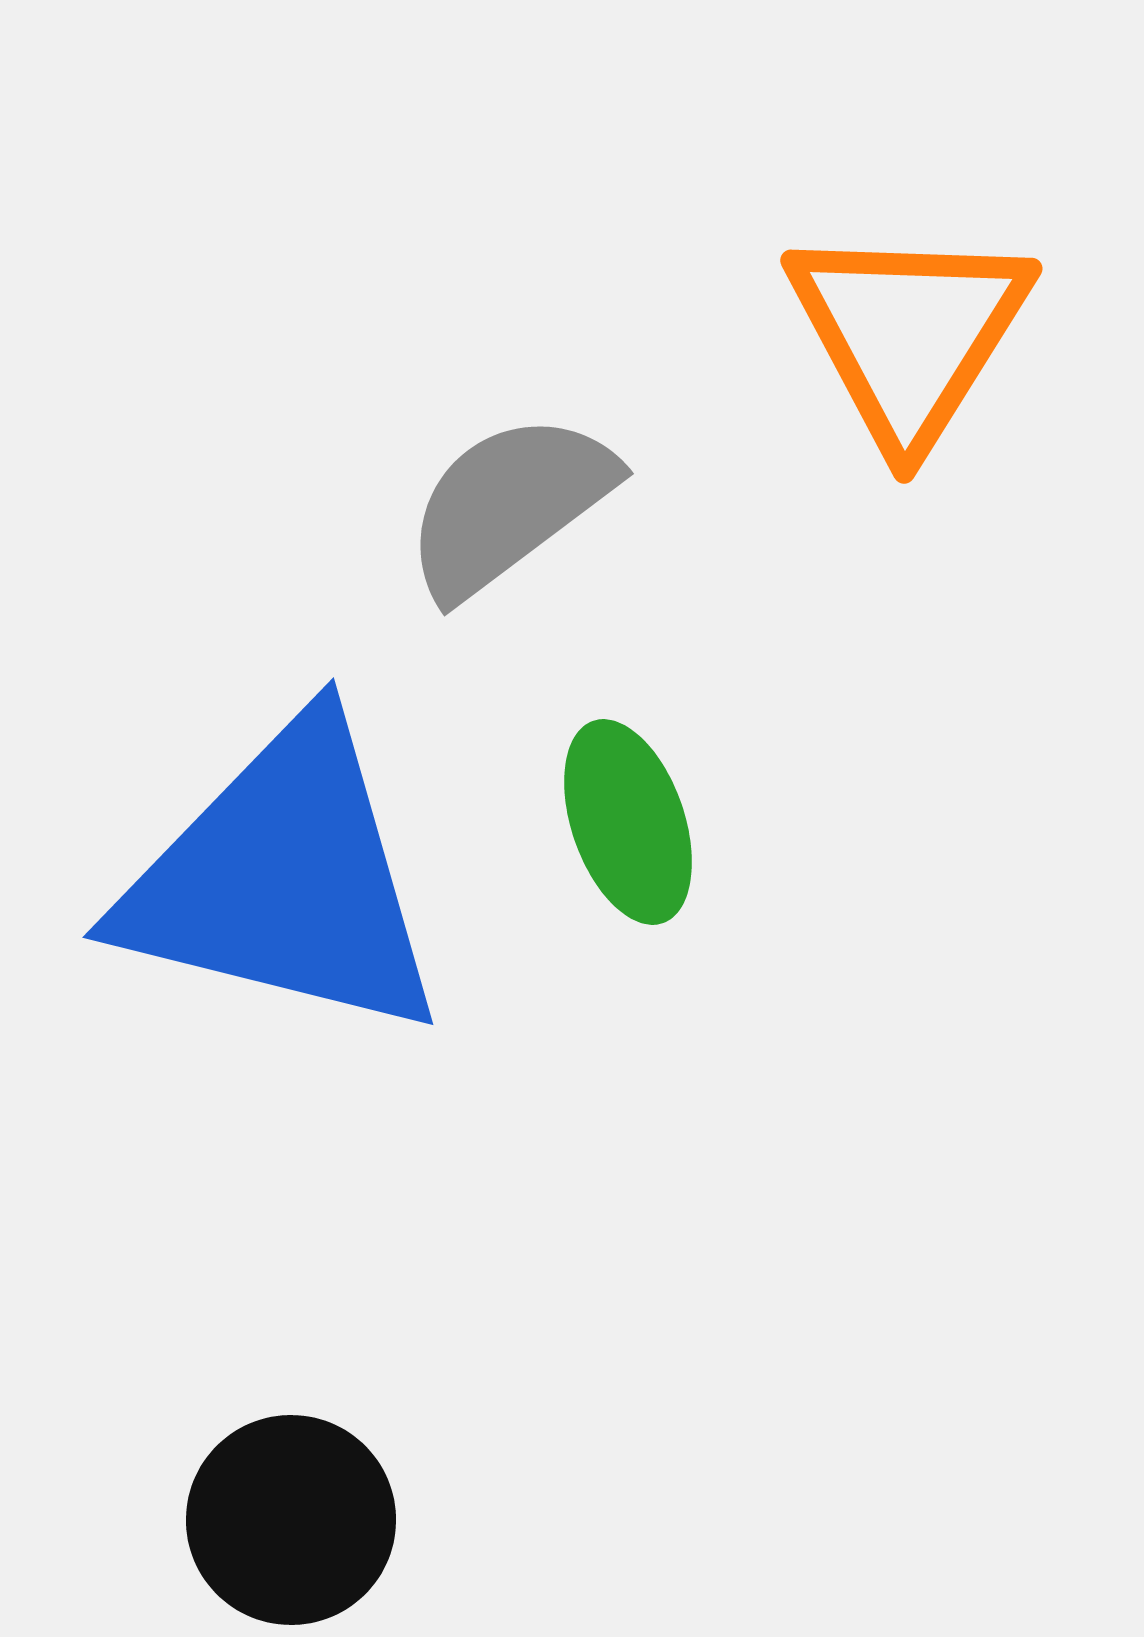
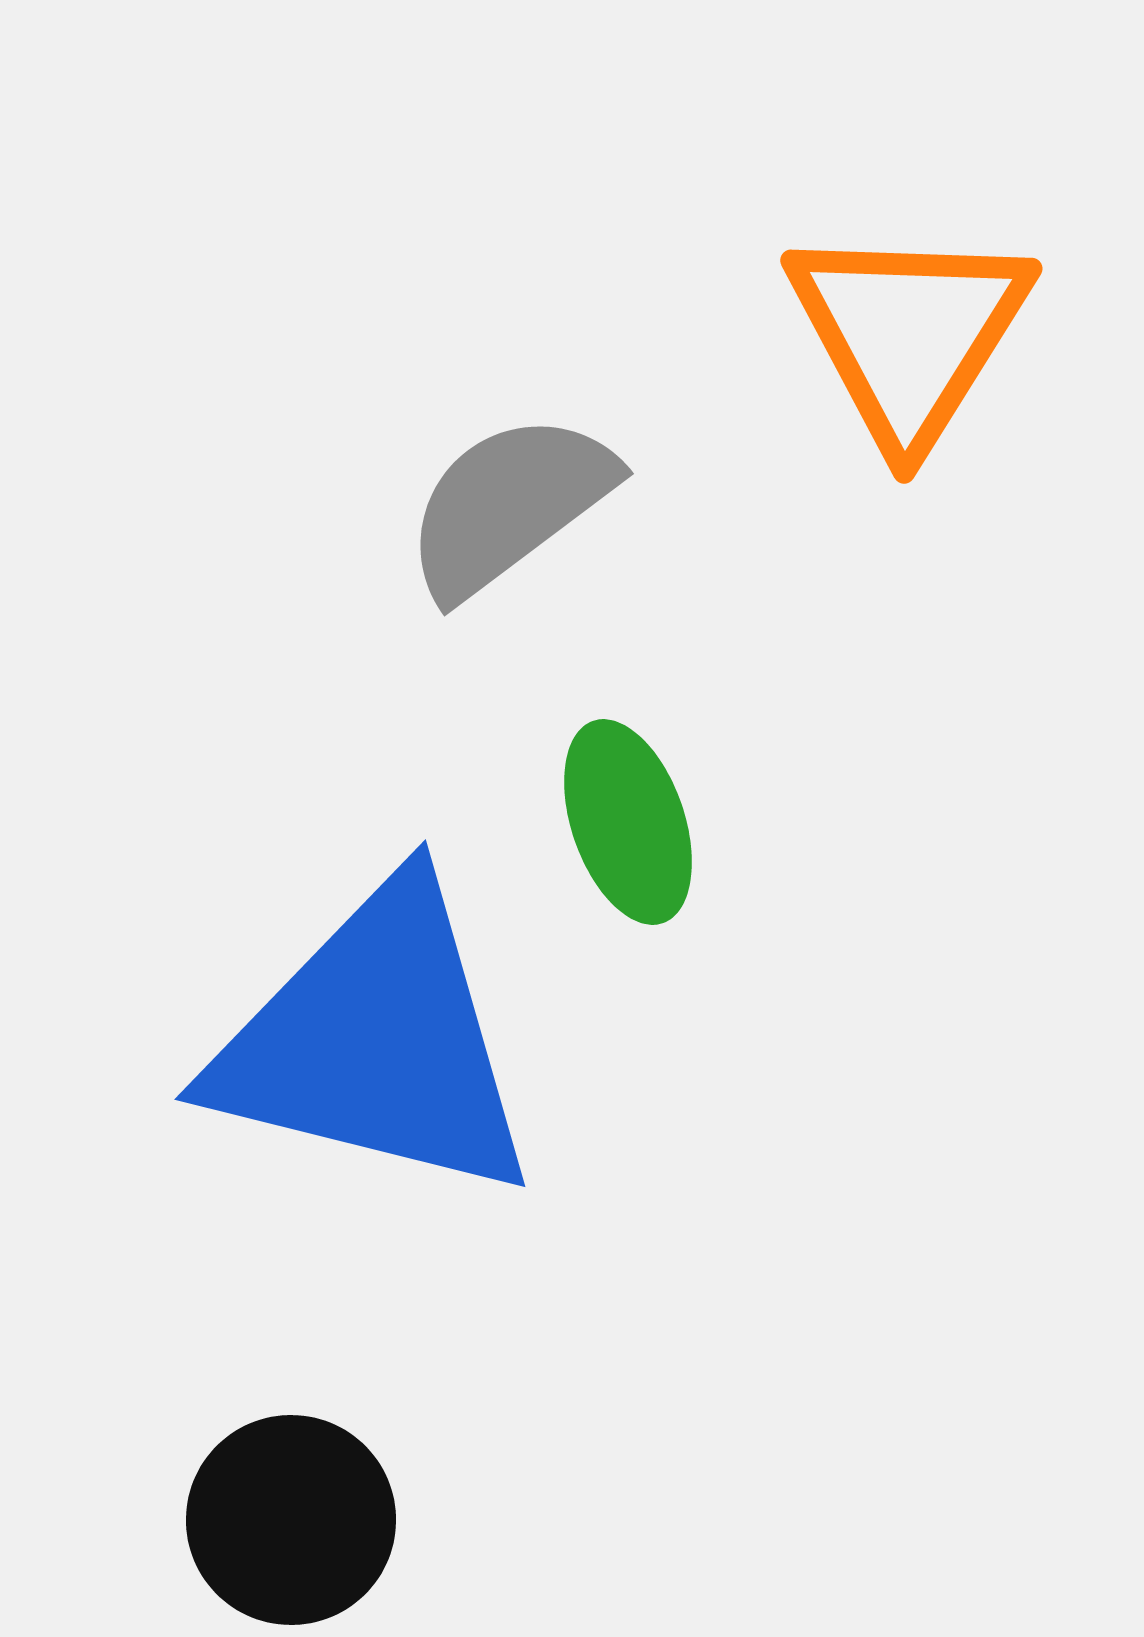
blue triangle: moved 92 px right, 162 px down
